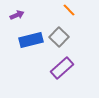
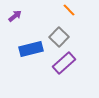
purple arrow: moved 2 px left, 1 px down; rotated 16 degrees counterclockwise
blue rectangle: moved 9 px down
purple rectangle: moved 2 px right, 5 px up
